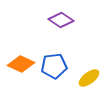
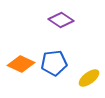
blue pentagon: moved 3 px up
